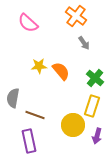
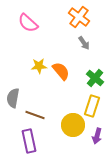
orange cross: moved 3 px right, 1 px down
